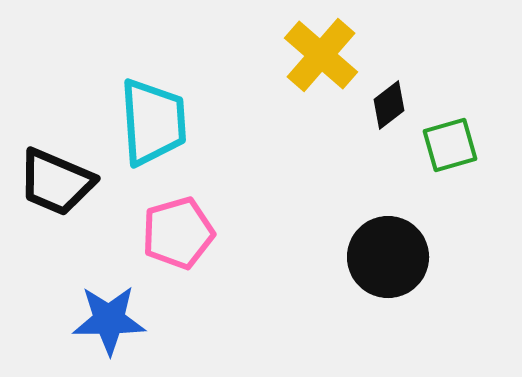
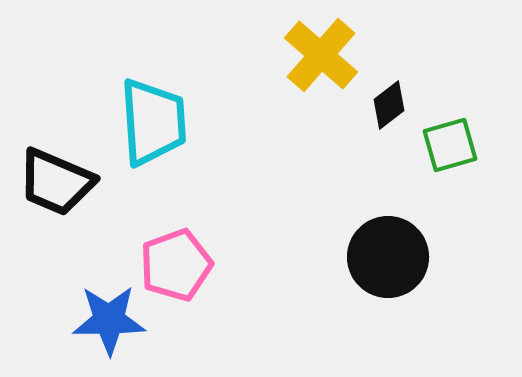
pink pentagon: moved 2 px left, 32 px down; rotated 4 degrees counterclockwise
